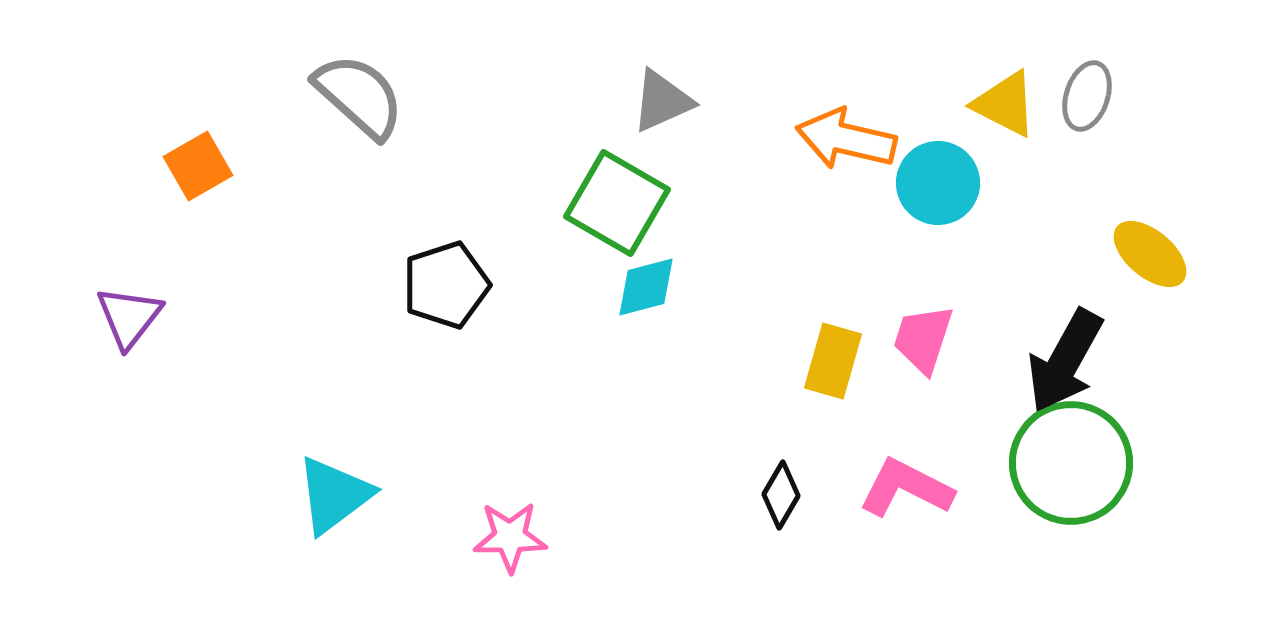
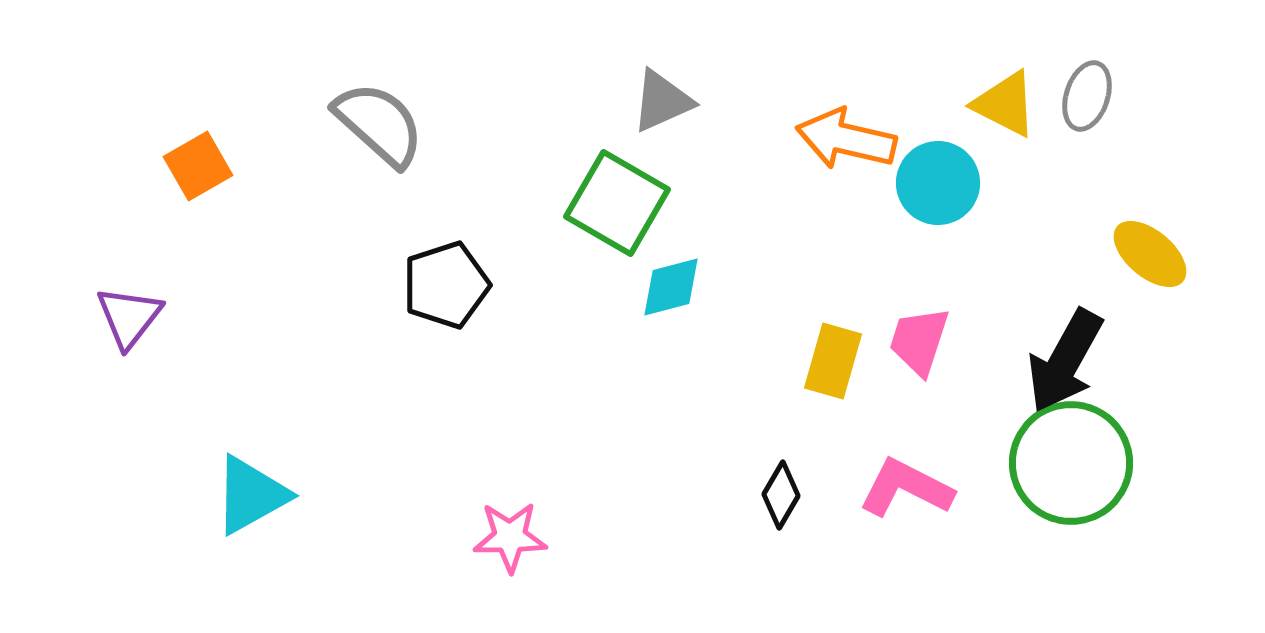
gray semicircle: moved 20 px right, 28 px down
cyan diamond: moved 25 px right
pink trapezoid: moved 4 px left, 2 px down
cyan triangle: moved 83 px left; rotated 8 degrees clockwise
